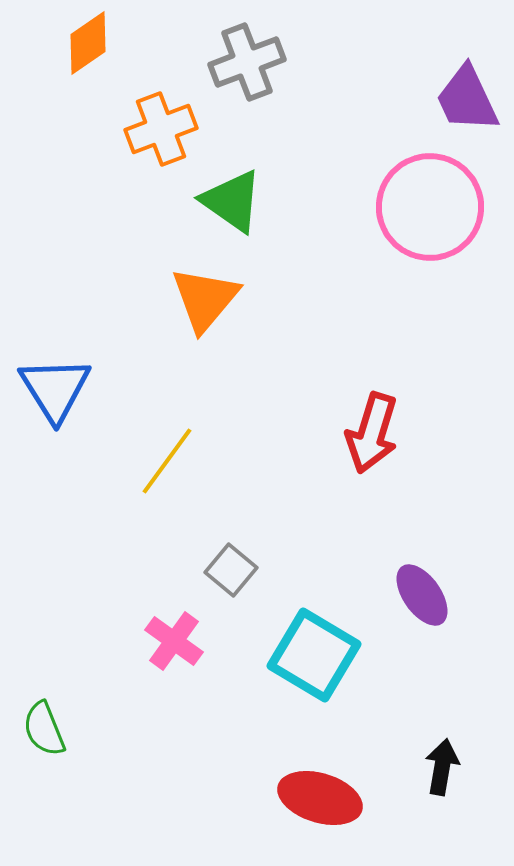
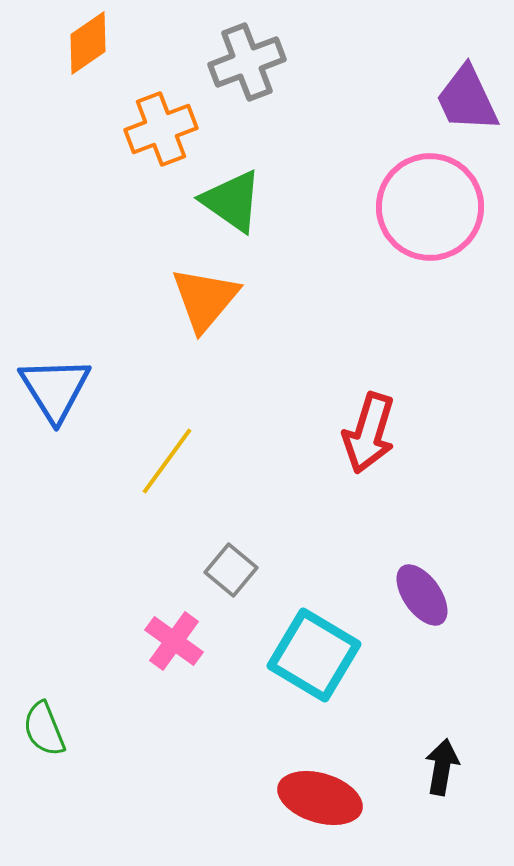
red arrow: moved 3 px left
